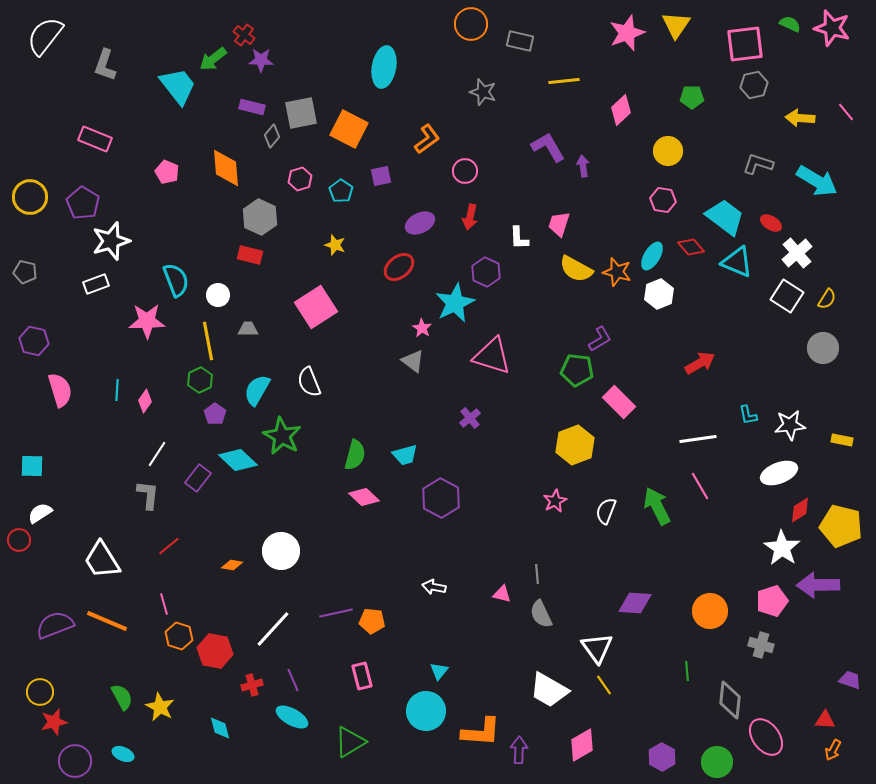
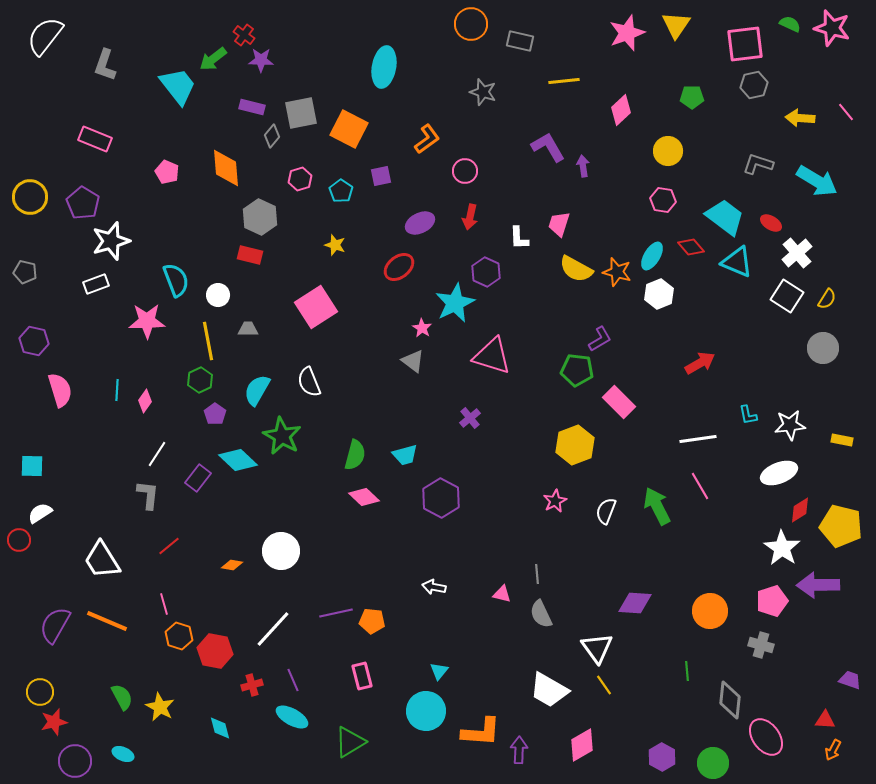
purple semicircle at (55, 625): rotated 39 degrees counterclockwise
green circle at (717, 762): moved 4 px left, 1 px down
